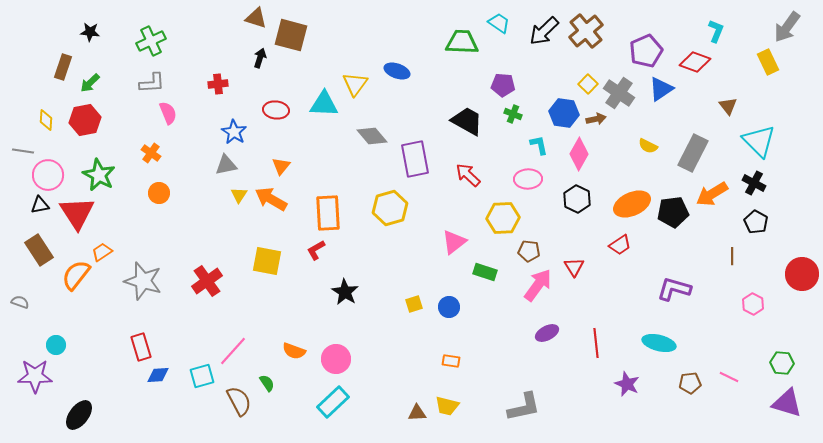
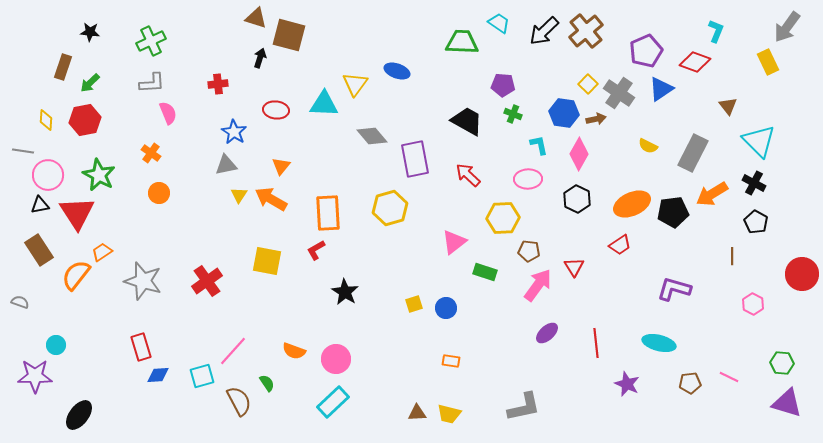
brown square at (291, 35): moved 2 px left
blue circle at (449, 307): moved 3 px left, 1 px down
purple ellipse at (547, 333): rotated 15 degrees counterclockwise
yellow trapezoid at (447, 406): moved 2 px right, 8 px down
